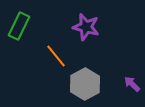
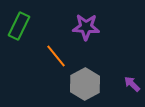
purple star: rotated 12 degrees counterclockwise
